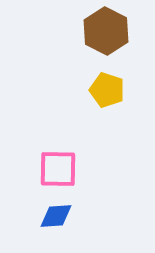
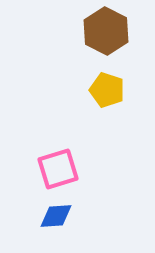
pink square: rotated 18 degrees counterclockwise
